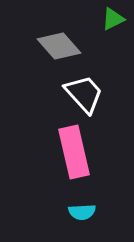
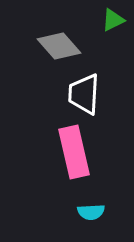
green triangle: moved 1 px down
white trapezoid: rotated 135 degrees counterclockwise
cyan semicircle: moved 9 px right
